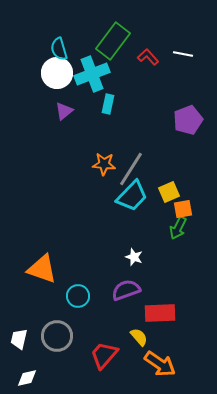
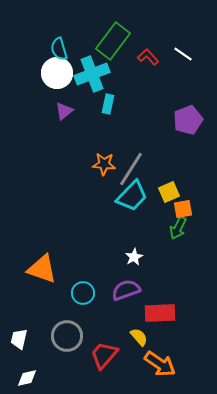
white line: rotated 24 degrees clockwise
white star: rotated 24 degrees clockwise
cyan circle: moved 5 px right, 3 px up
gray circle: moved 10 px right
